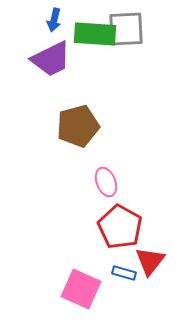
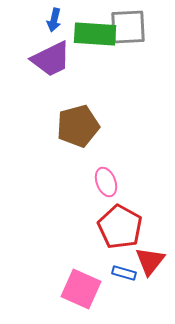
gray square: moved 2 px right, 2 px up
